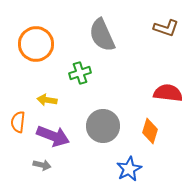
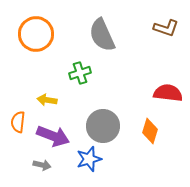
orange circle: moved 10 px up
blue star: moved 40 px left, 10 px up; rotated 10 degrees clockwise
